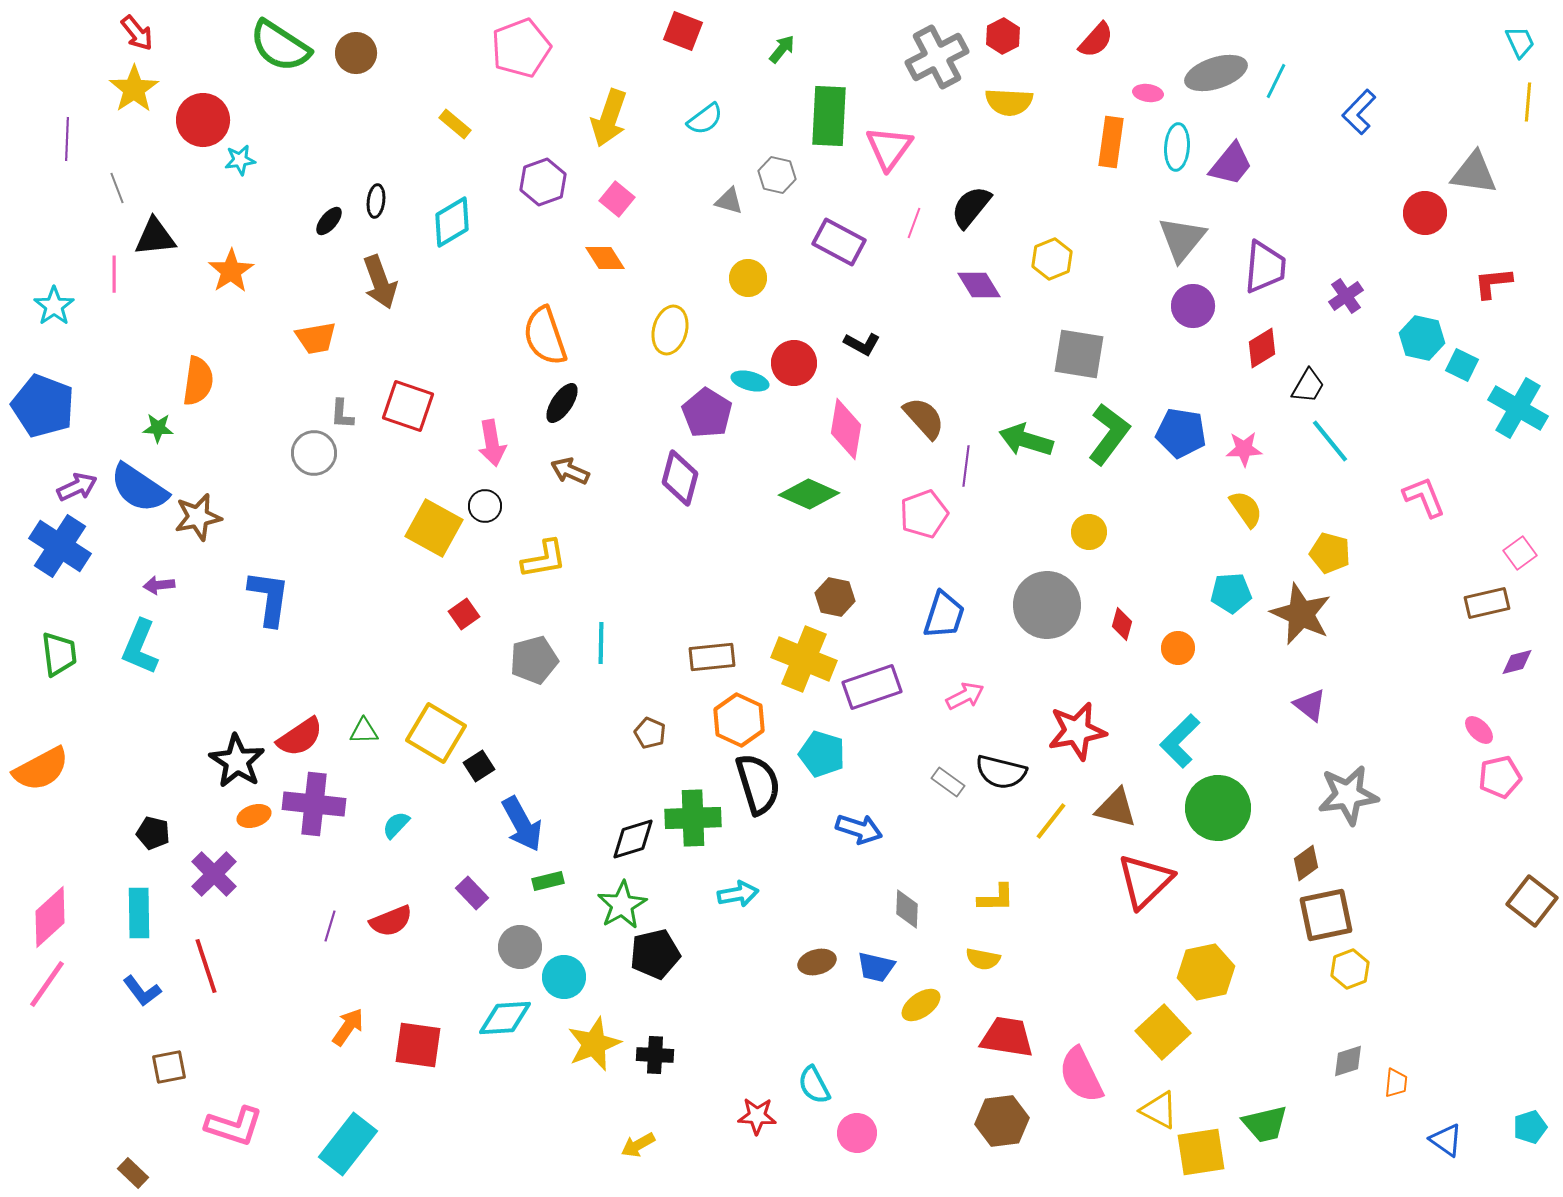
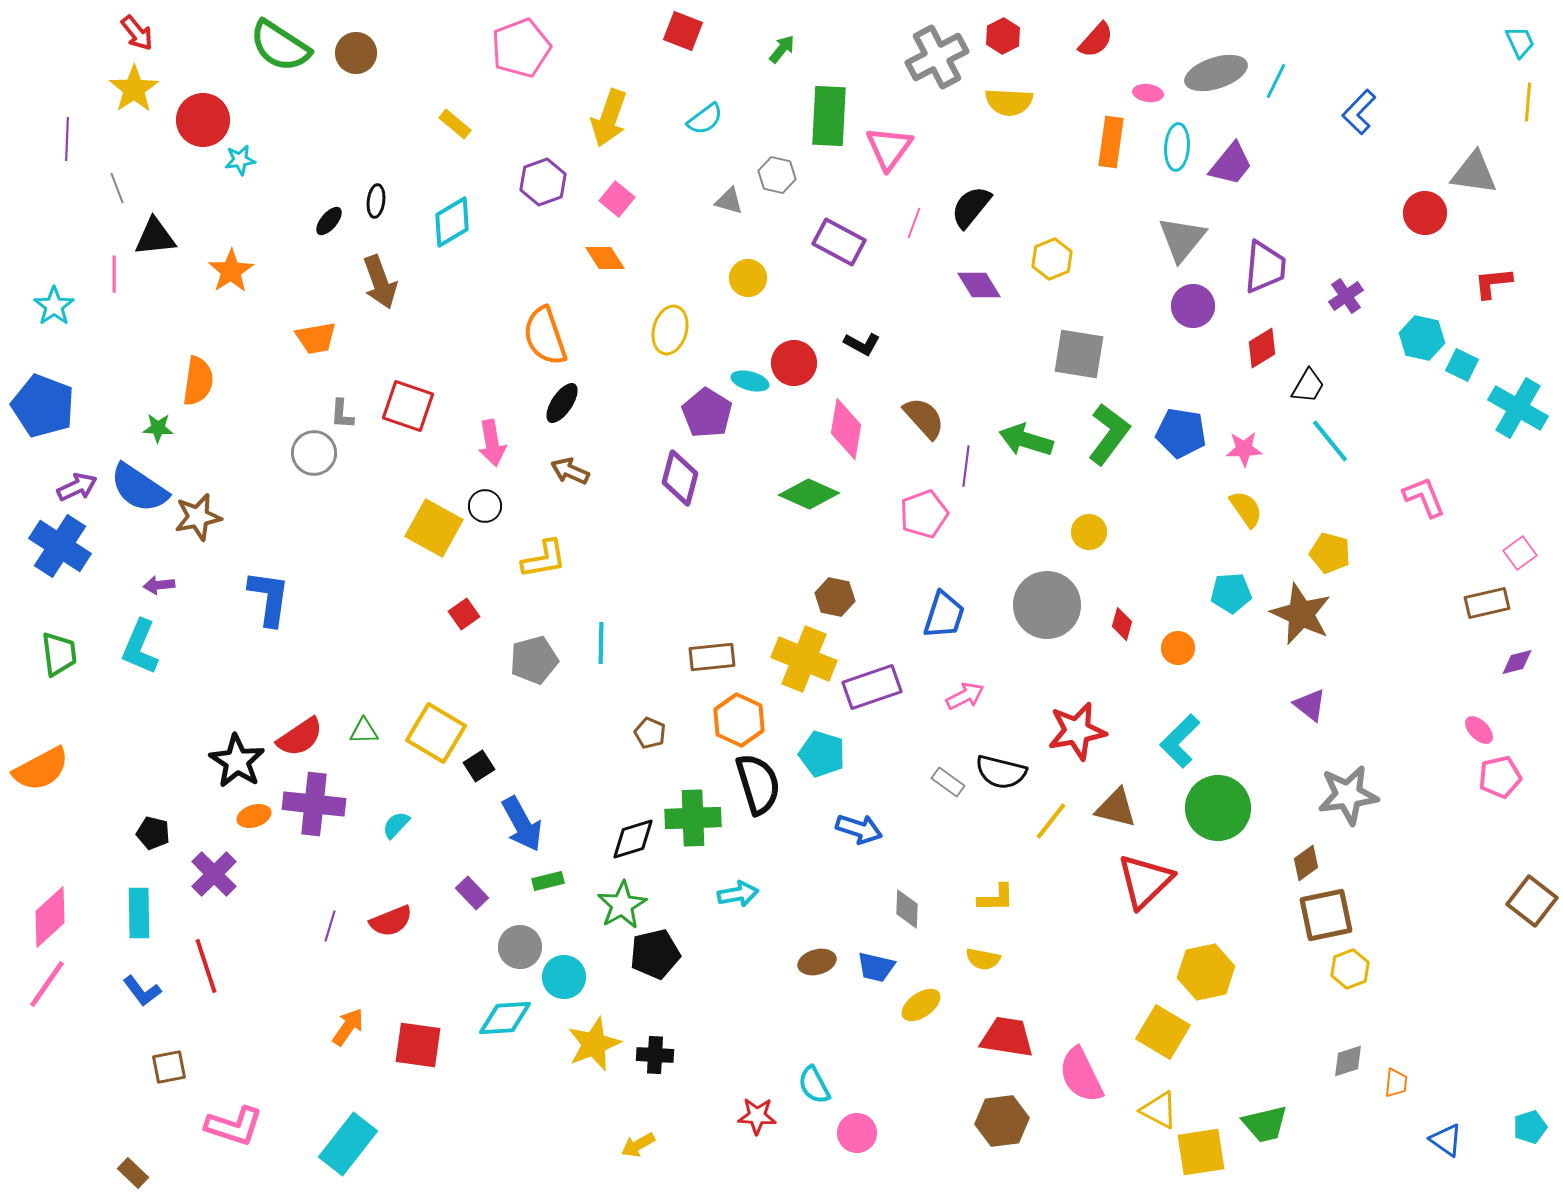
yellow square at (1163, 1032): rotated 16 degrees counterclockwise
